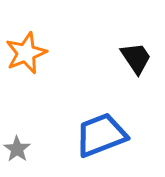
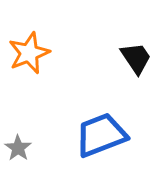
orange star: moved 3 px right
gray star: moved 1 px right, 1 px up
